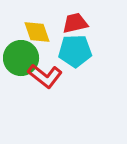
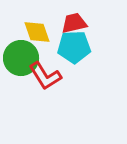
red trapezoid: moved 1 px left
cyan pentagon: moved 1 px left, 4 px up
red L-shape: rotated 20 degrees clockwise
